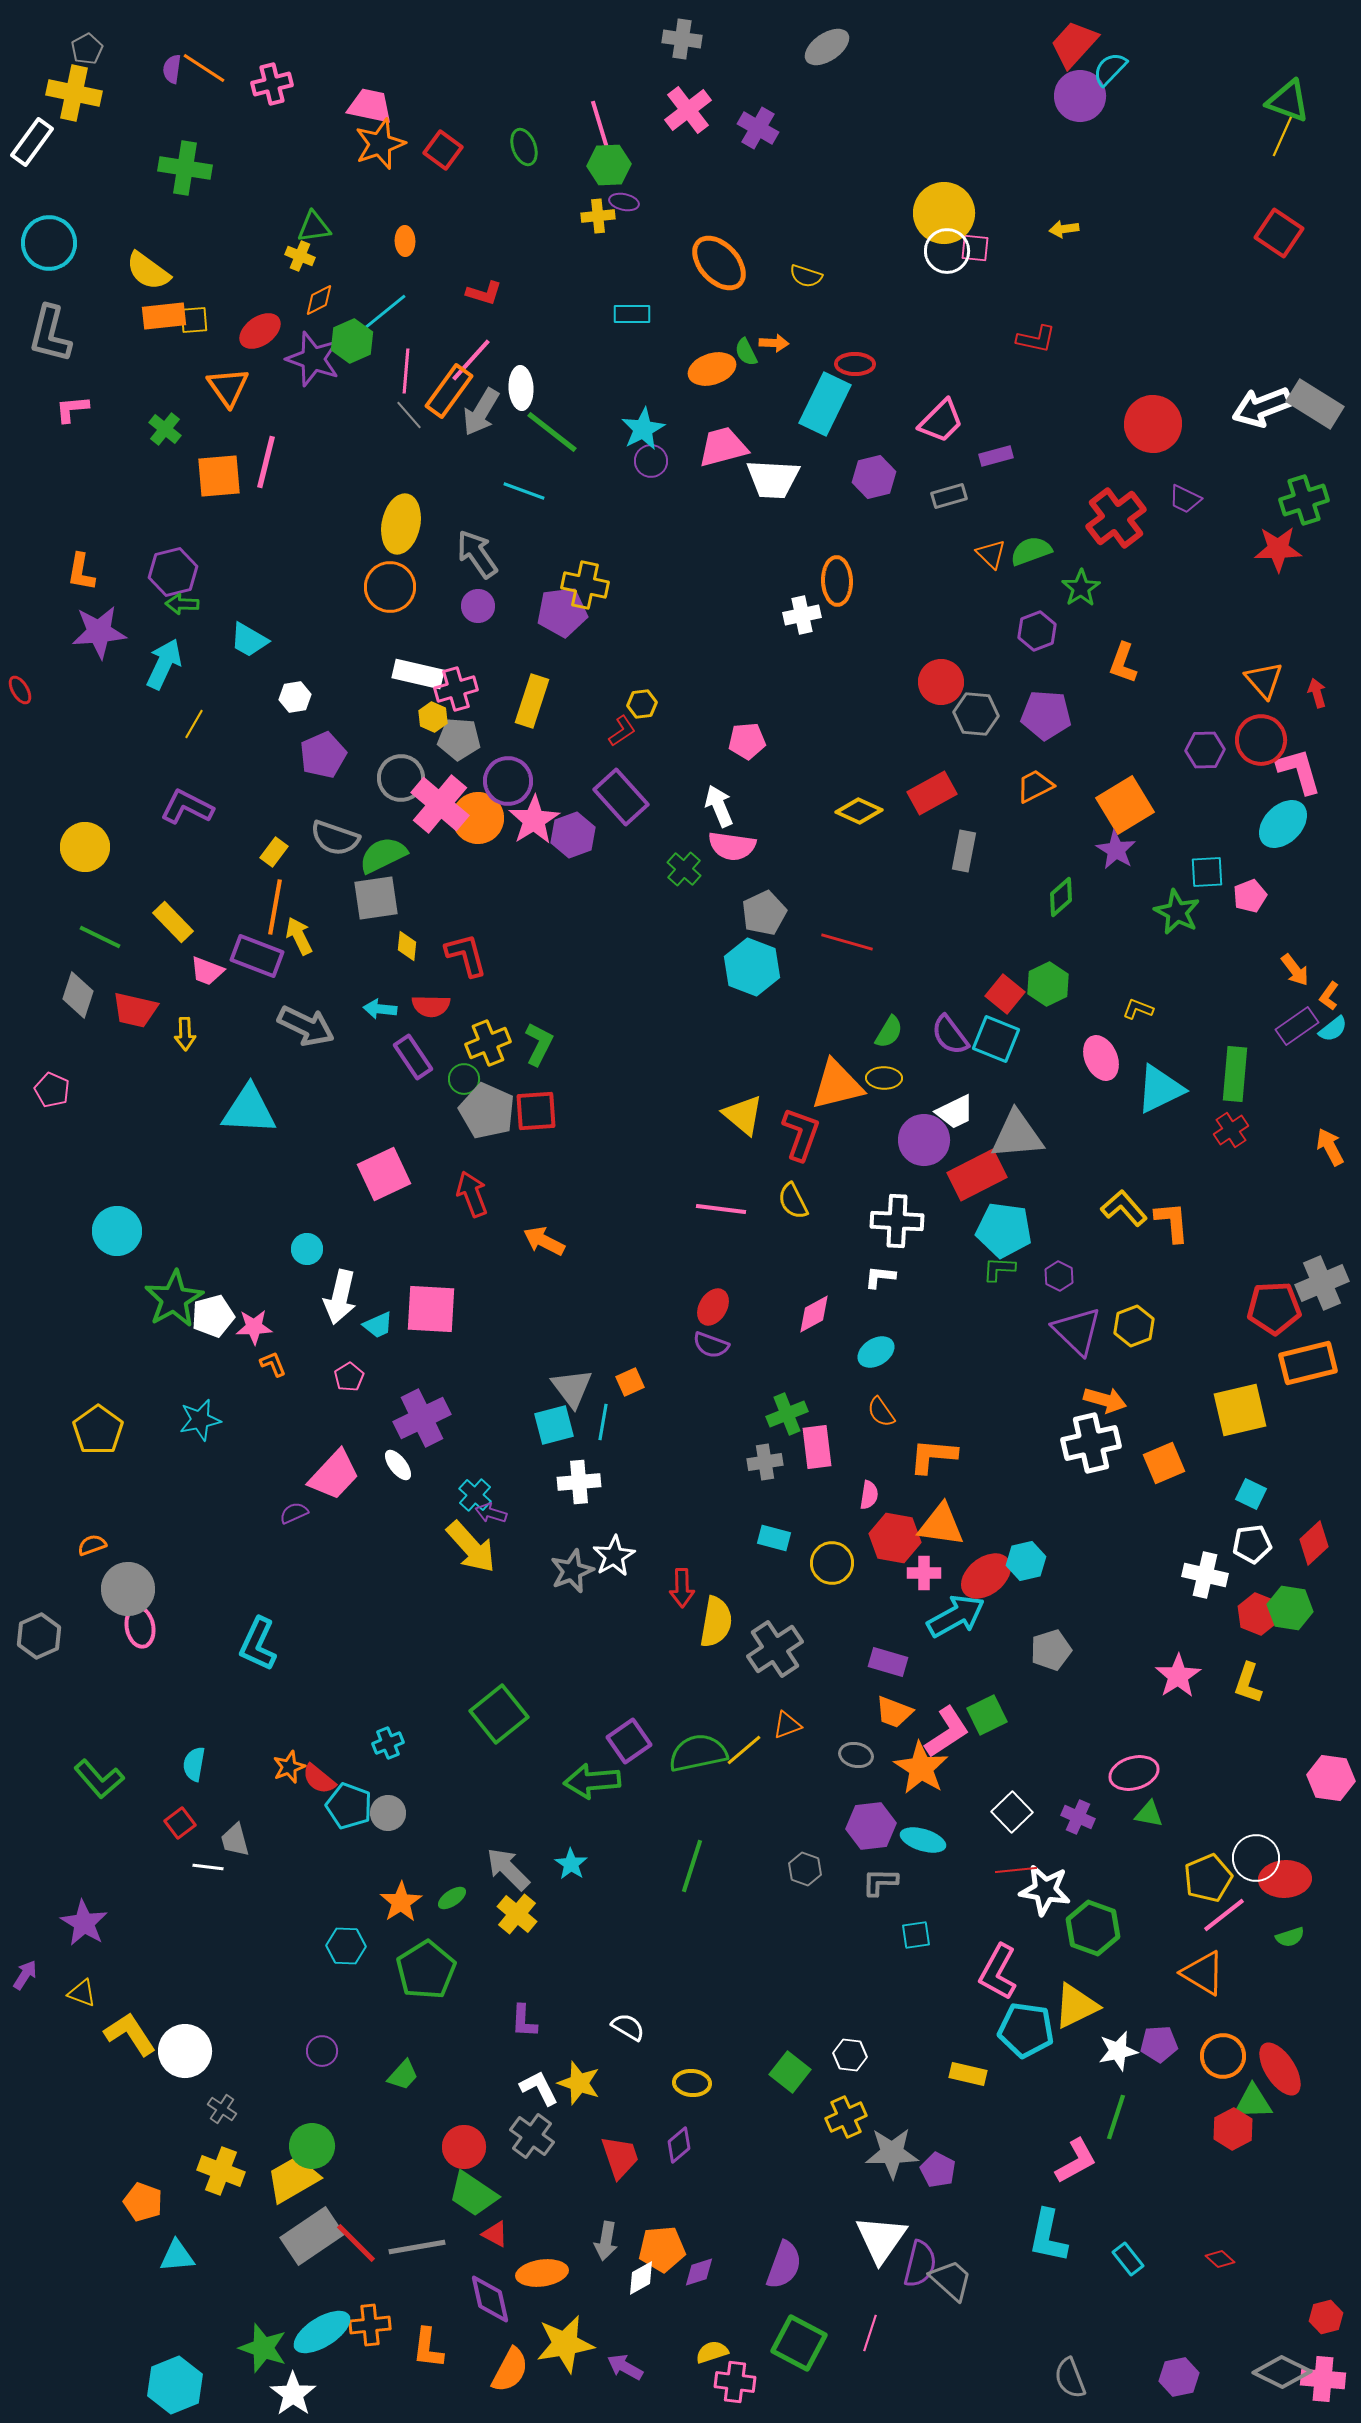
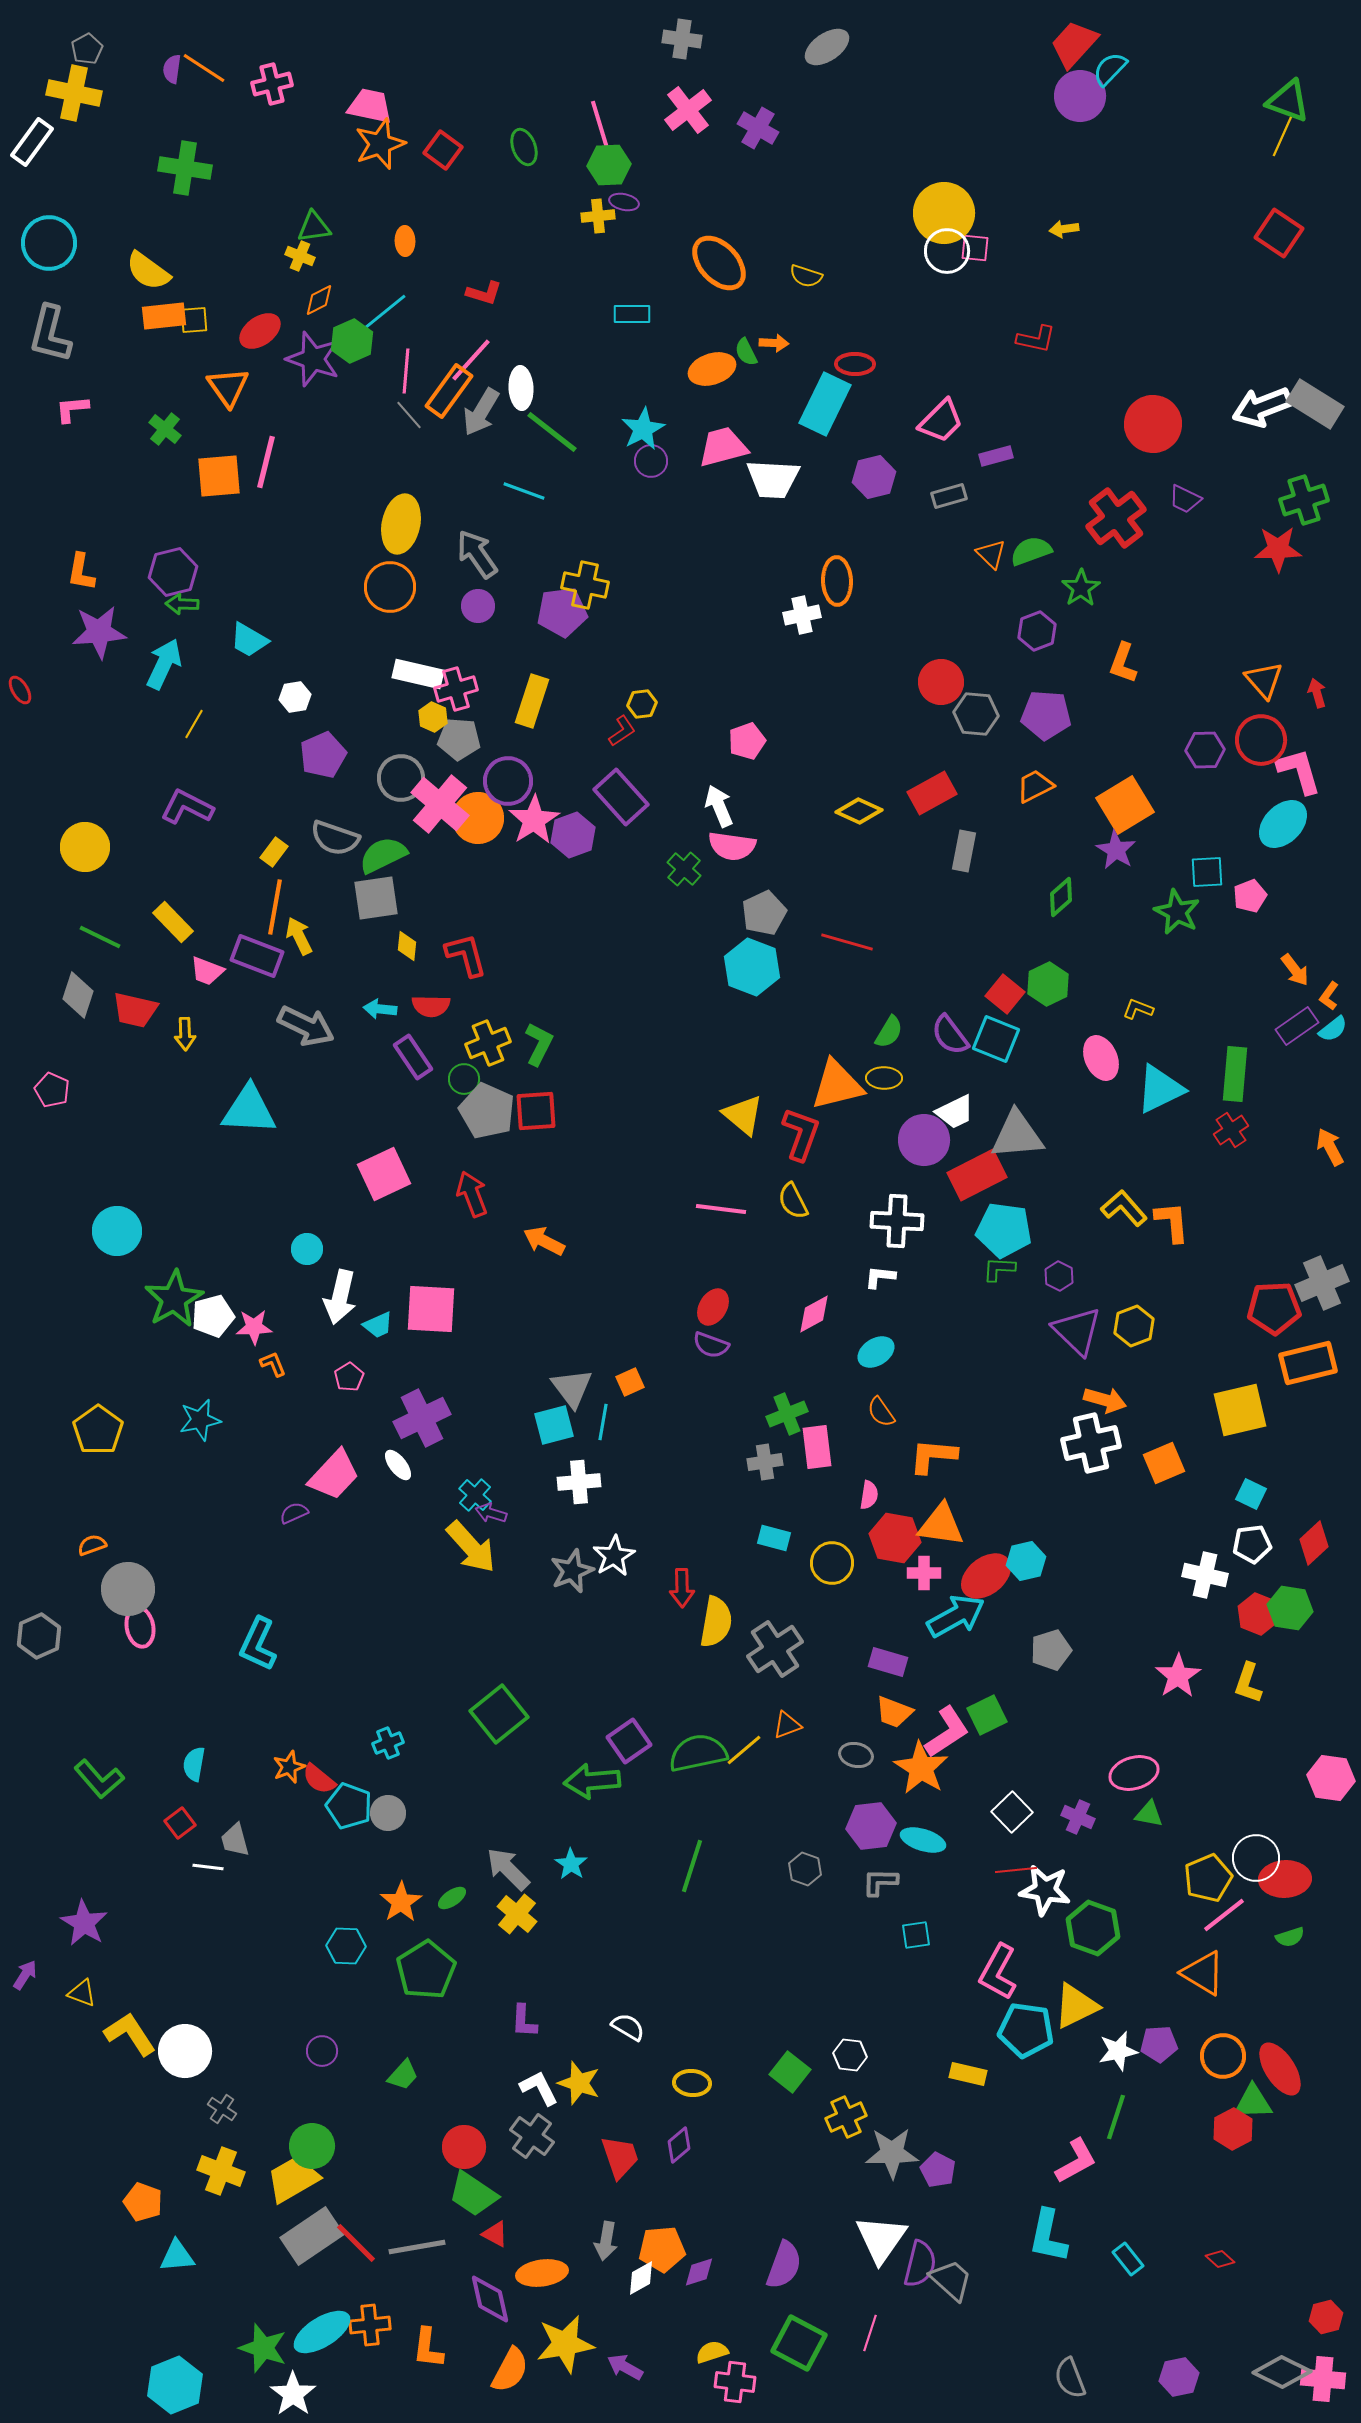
pink pentagon at (747, 741): rotated 15 degrees counterclockwise
